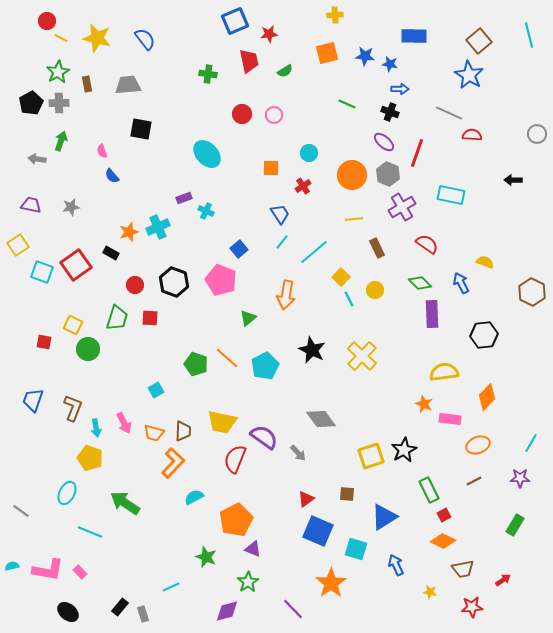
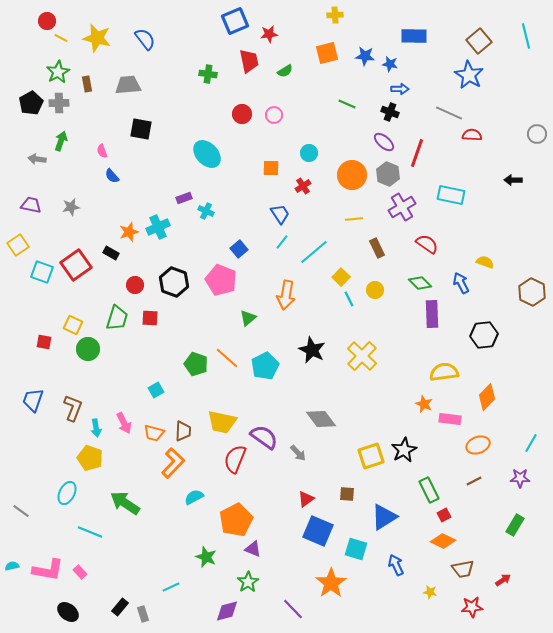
cyan line at (529, 35): moved 3 px left, 1 px down
